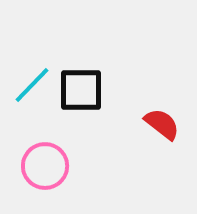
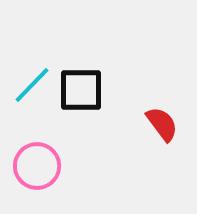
red semicircle: rotated 15 degrees clockwise
pink circle: moved 8 px left
